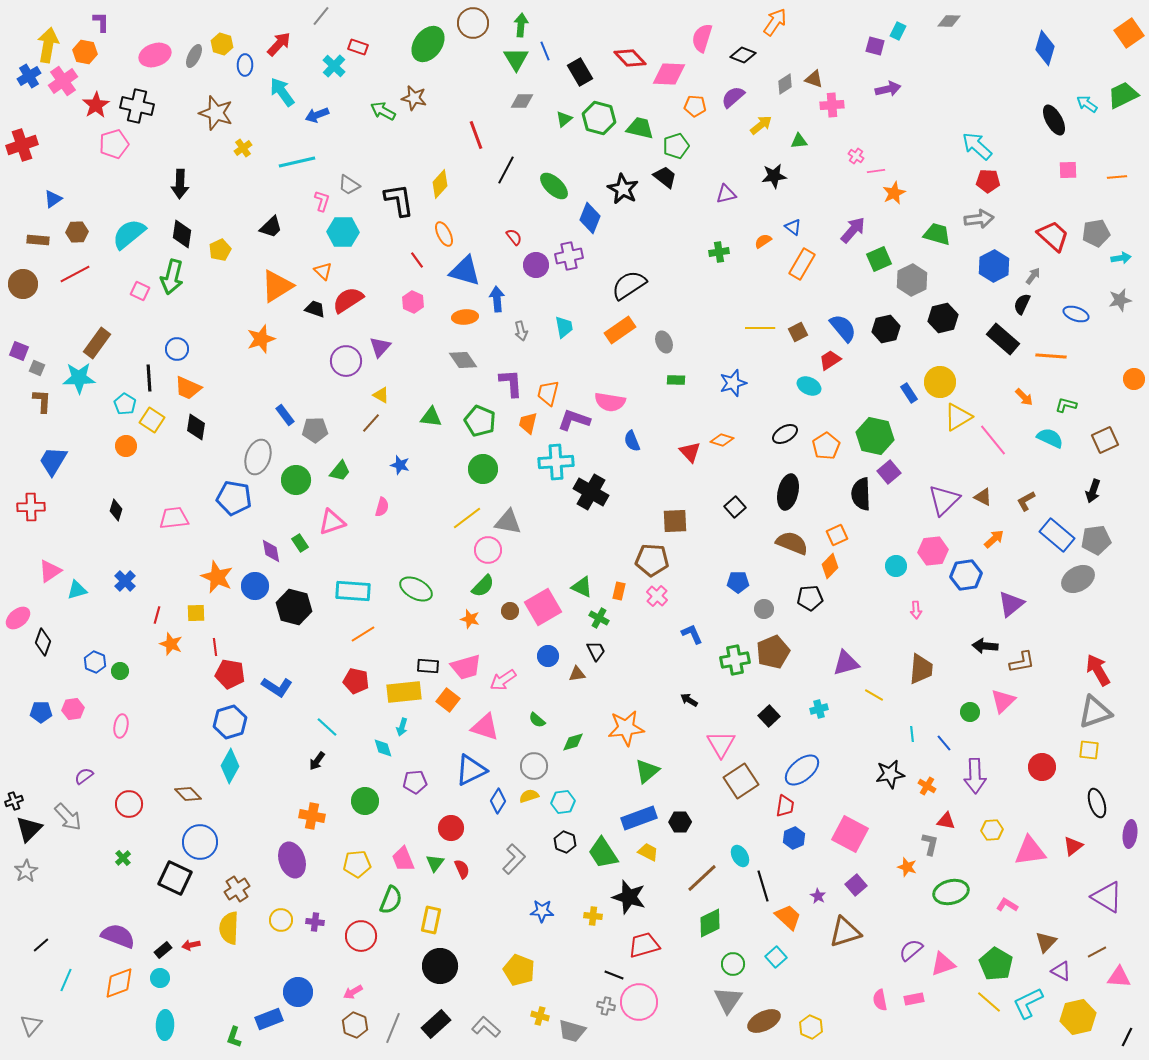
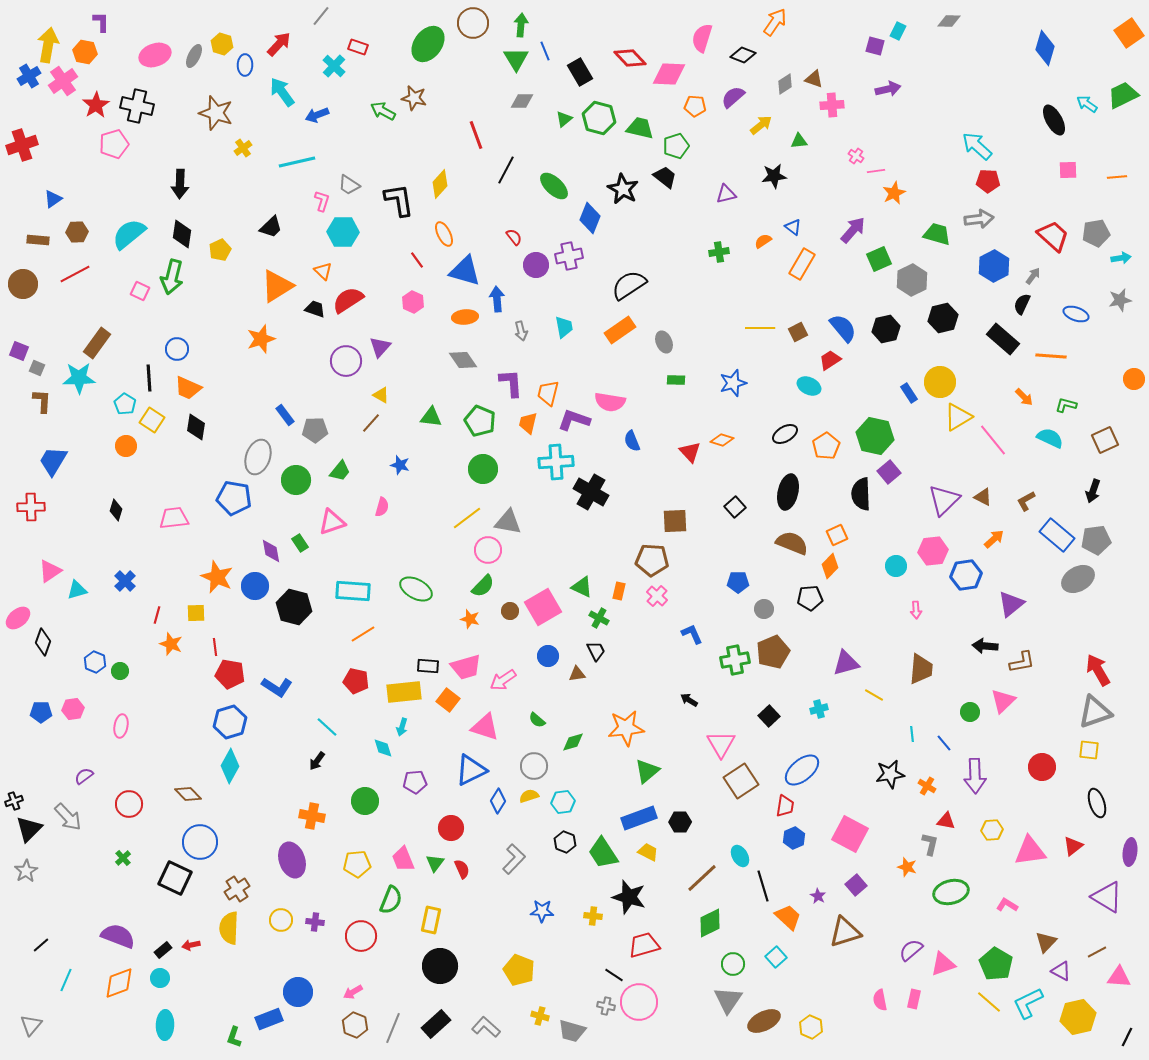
purple ellipse at (1130, 834): moved 18 px down
black line at (614, 975): rotated 12 degrees clockwise
pink rectangle at (914, 999): rotated 66 degrees counterclockwise
